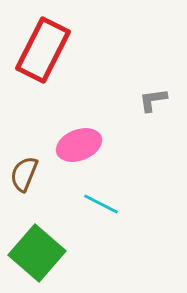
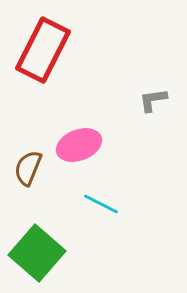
brown semicircle: moved 4 px right, 6 px up
